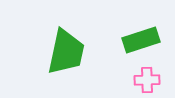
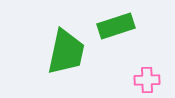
green rectangle: moved 25 px left, 14 px up
